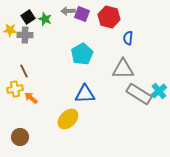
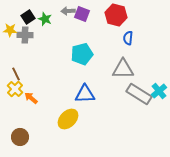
red hexagon: moved 7 px right, 2 px up
cyan pentagon: rotated 15 degrees clockwise
brown line: moved 8 px left, 3 px down
yellow cross: rotated 35 degrees counterclockwise
